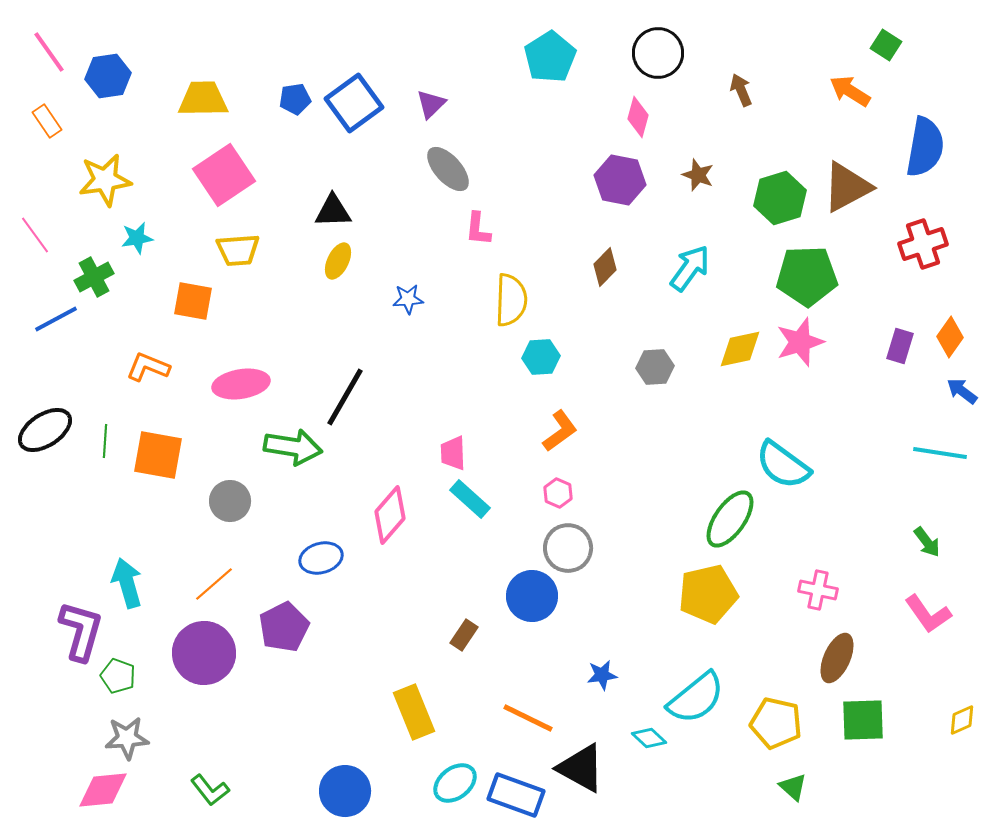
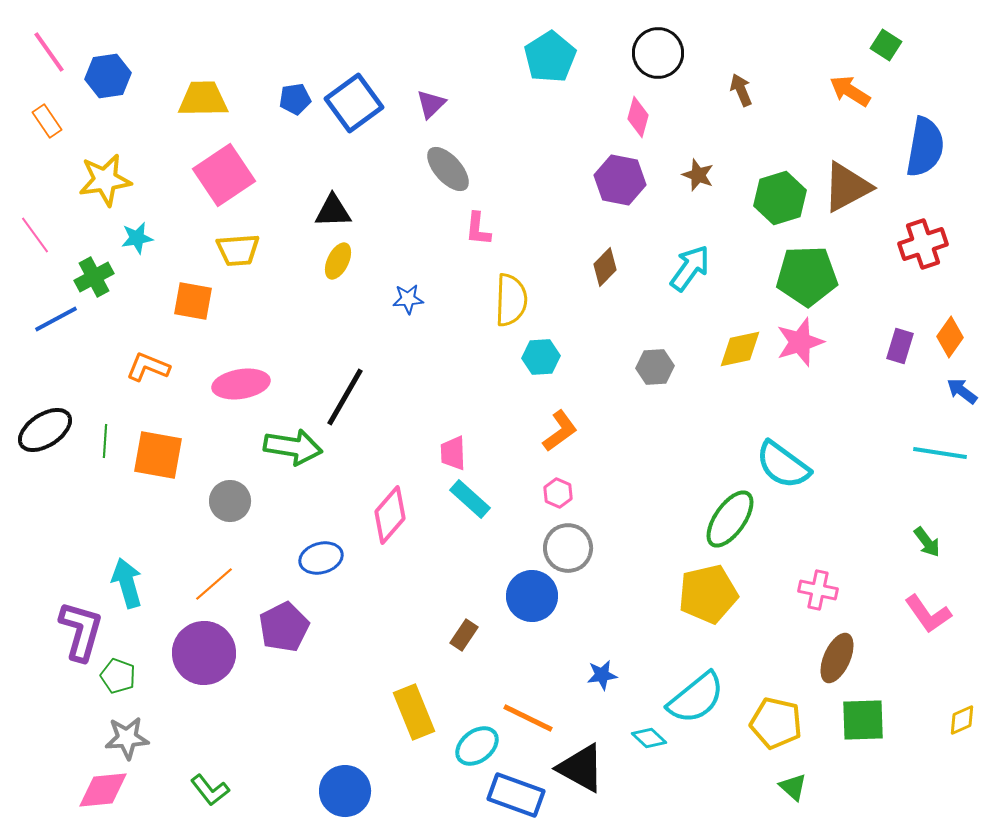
cyan ellipse at (455, 783): moved 22 px right, 37 px up
